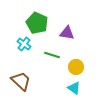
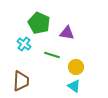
green pentagon: moved 2 px right
brown trapezoid: rotated 50 degrees clockwise
cyan triangle: moved 2 px up
